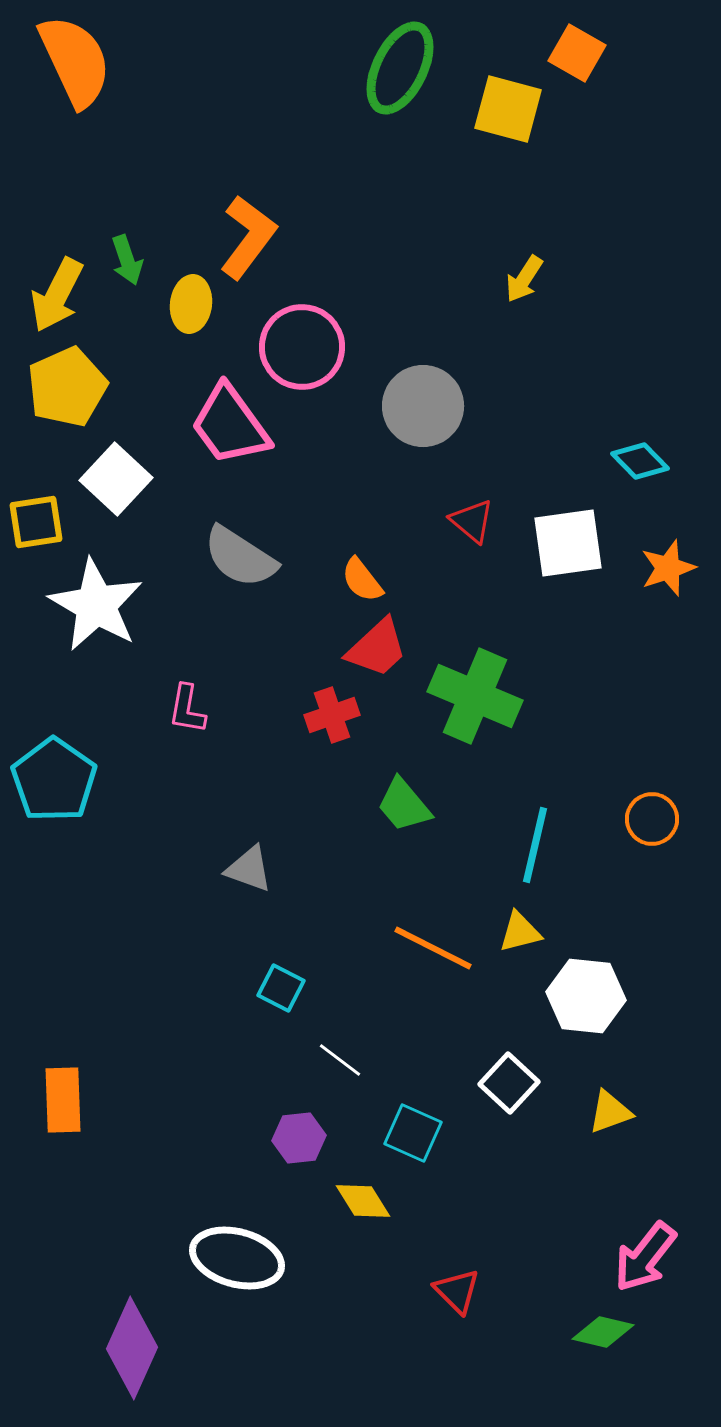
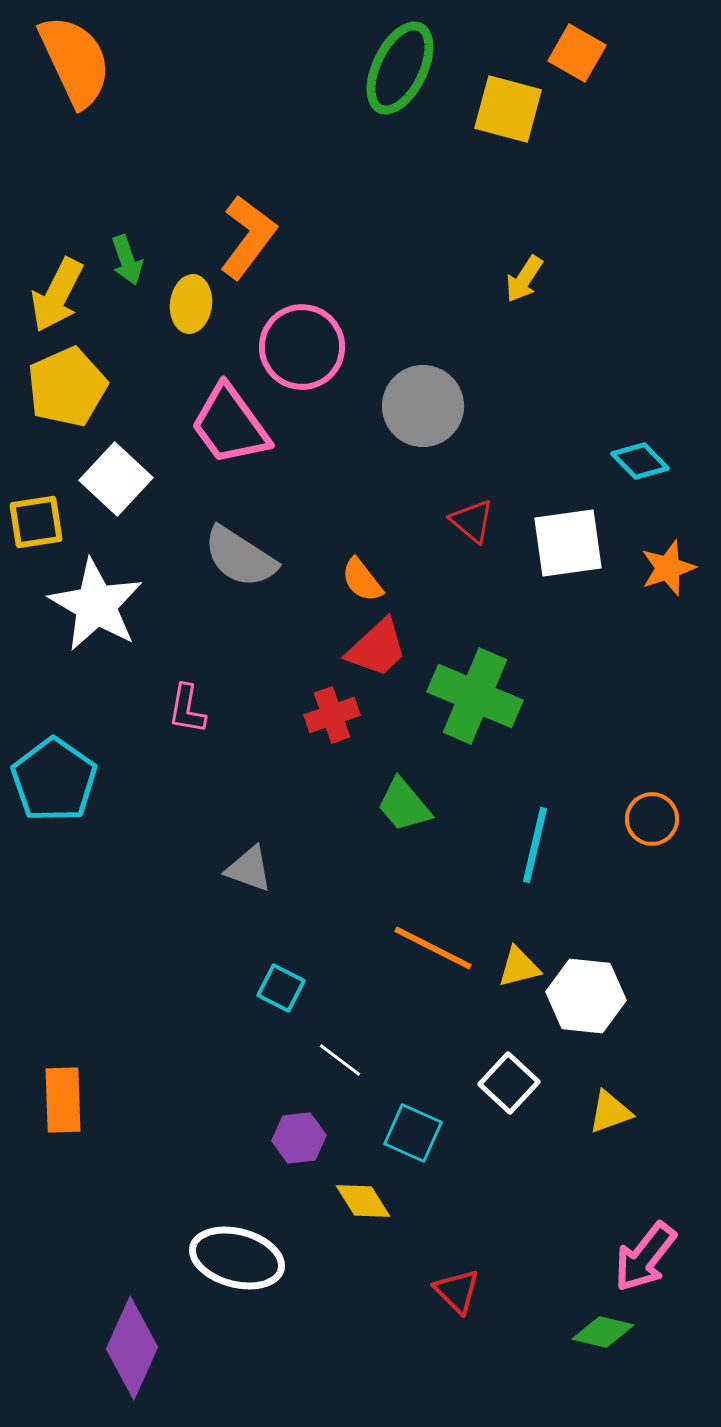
yellow triangle at (520, 932): moved 1 px left, 35 px down
